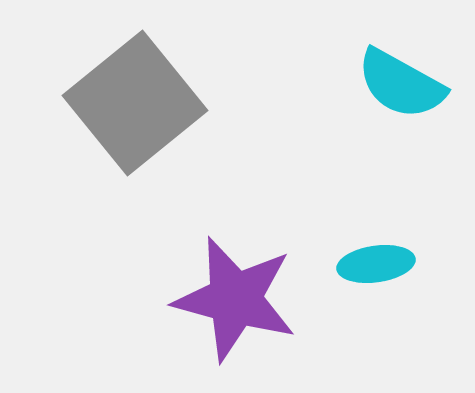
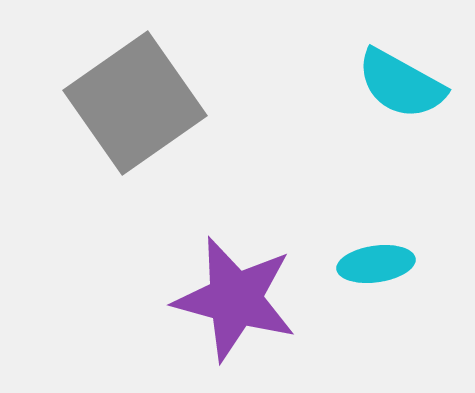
gray square: rotated 4 degrees clockwise
